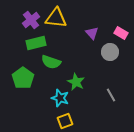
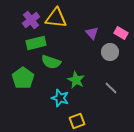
green star: moved 2 px up
gray line: moved 7 px up; rotated 16 degrees counterclockwise
yellow square: moved 12 px right
